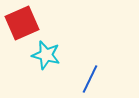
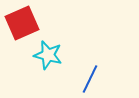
cyan star: moved 2 px right
